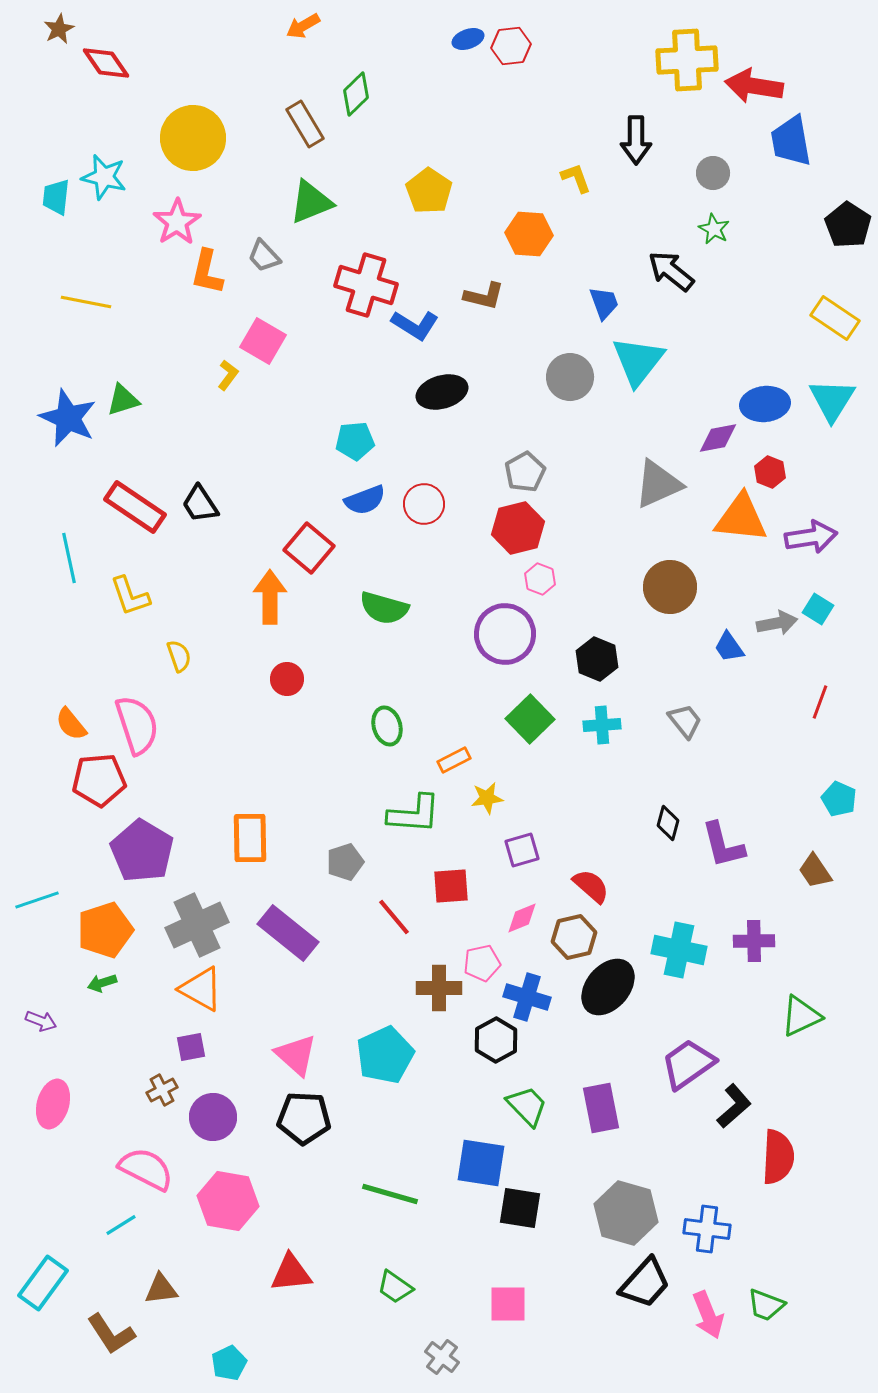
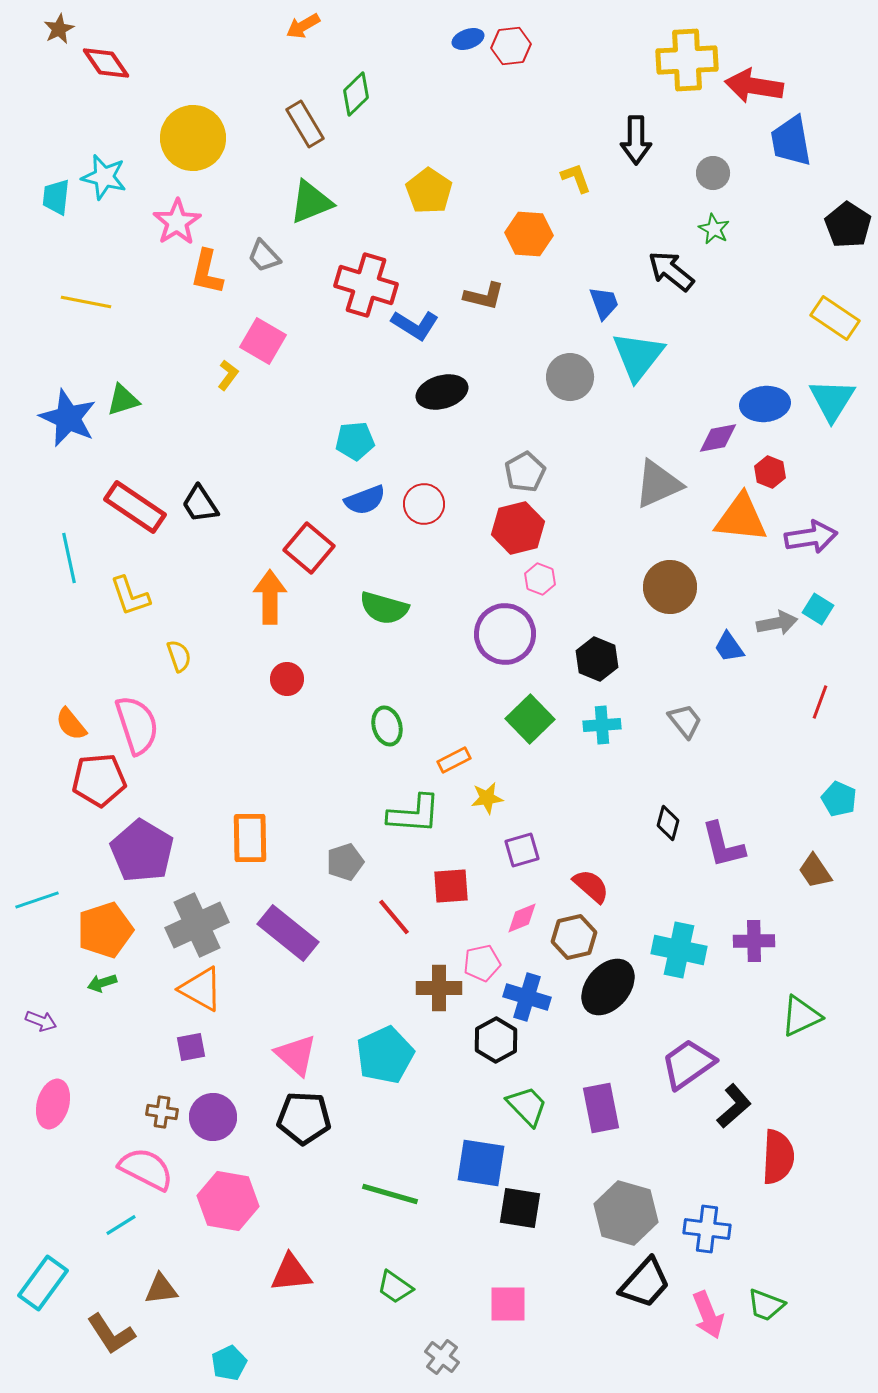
cyan triangle at (638, 361): moved 5 px up
brown cross at (162, 1090): moved 22 px down; rotated 36 degrees clockwise
